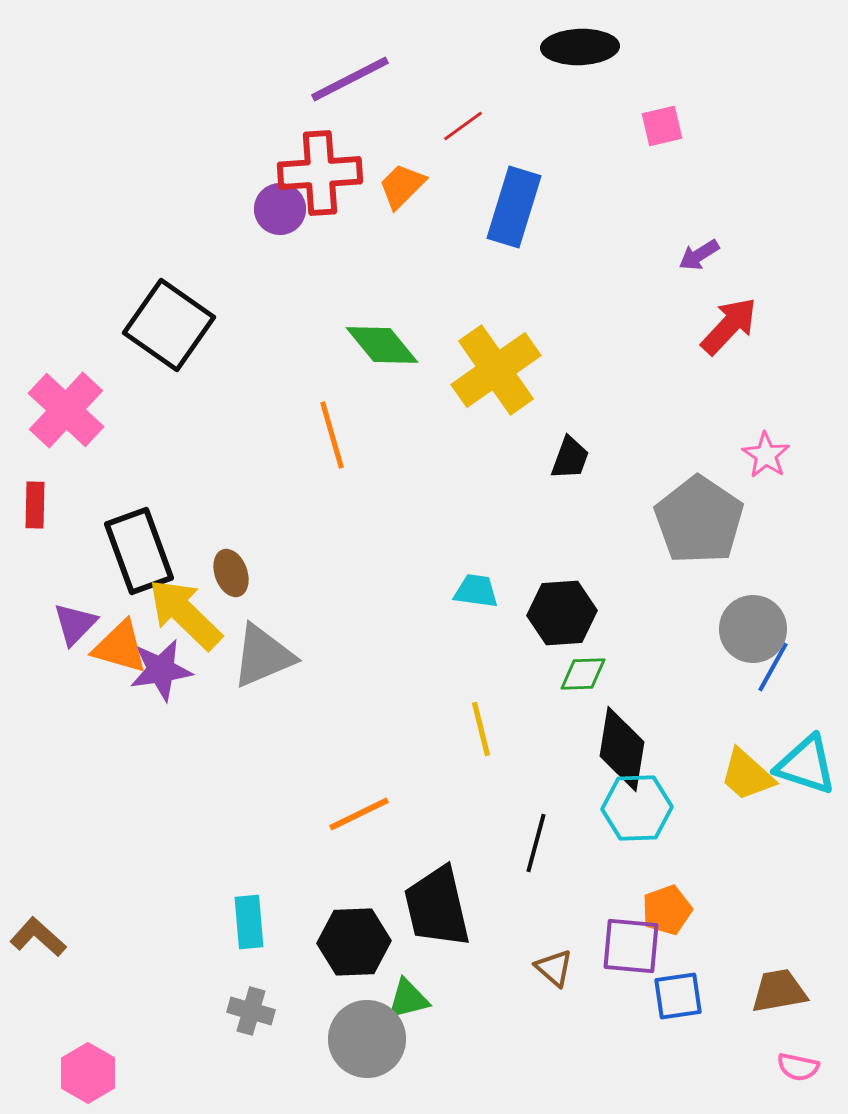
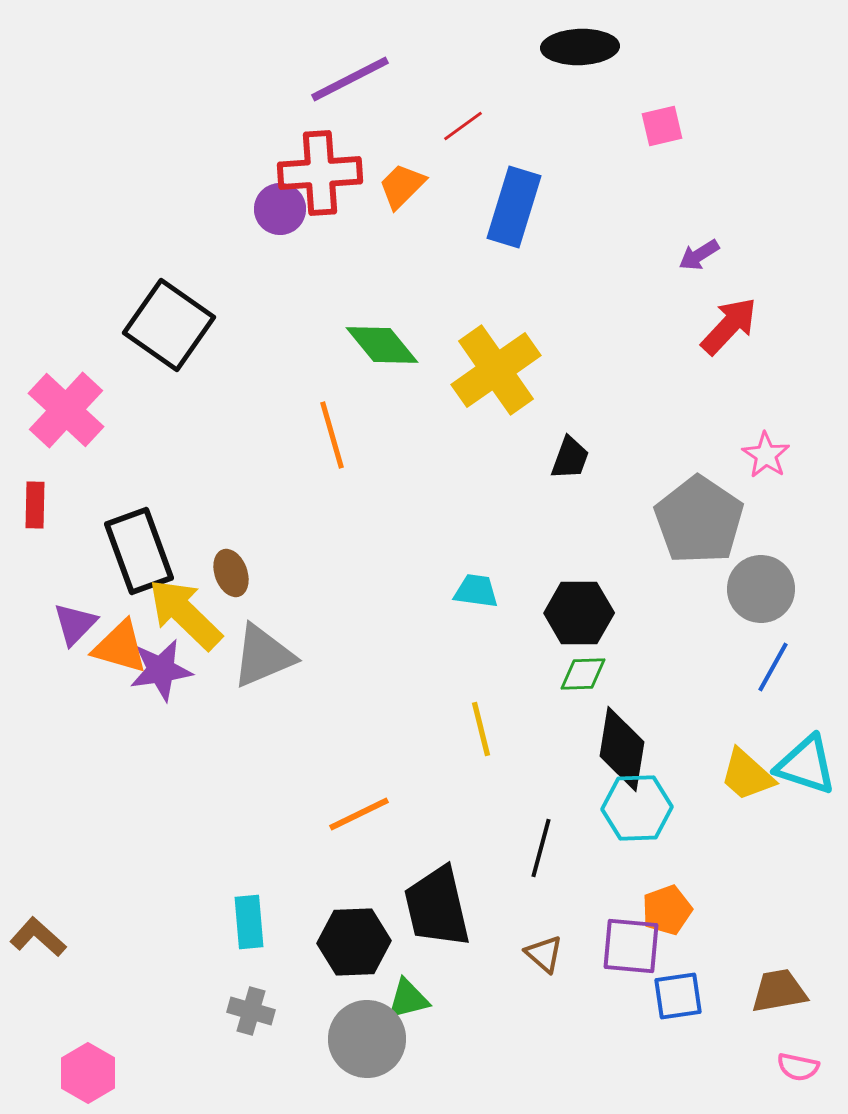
black hexagon at (562, 613): moved 17 px right; rotated 4 degrees clockwise
gray circle at (753, 629): moved 8 px right, 40 px up
black line at (536, 843): moved 5 px right, 5 px down
brown triangle at (554, 968): moved 10 px left, 14 px up
